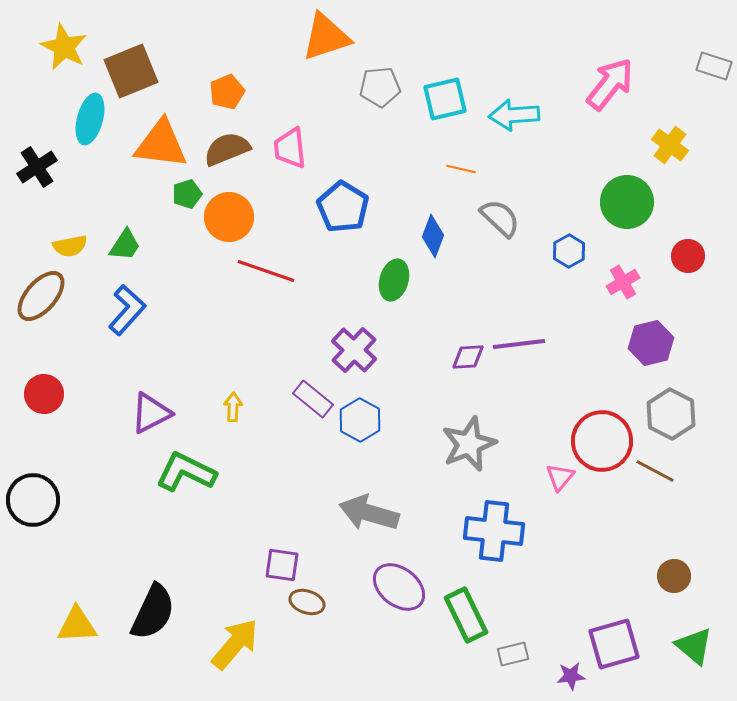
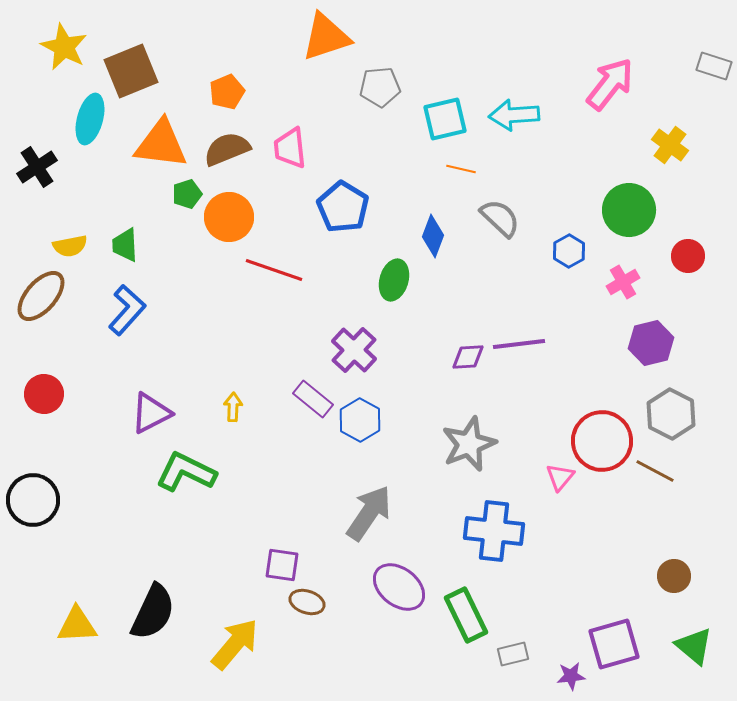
cyan square at (445, 99): moved 20 px down
green circle at (627, 202): moved 2 px right, 8 px down
green trapezoid at (125, 245): rotated 144 degrees clockwise
red line at (266, 271): moved 8 px right, 1 px up
gray arrow at (369, 513): rotated 108 degrees clockwise
